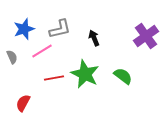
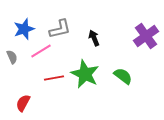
pink line: moved 1 px left
